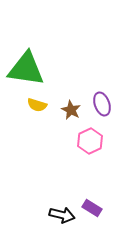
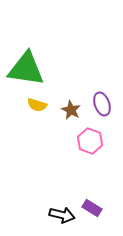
pink hexagon: rotated 15 degrees counterclockwise
